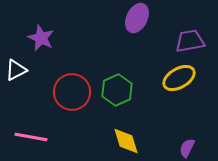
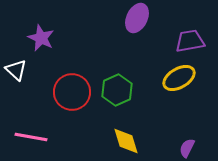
white triangle: rotated 50 degrees counterclockwise
